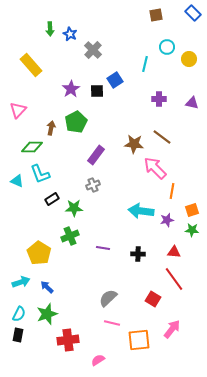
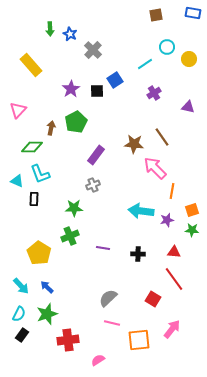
blue rectangle at (193, 13): rotated 35 degrees counterclockwise
cyan line at (145, 64): rotated 42 degrees clockwise
purple cross at (159, 99): moved 5 px left, 6 px up; rotated 32 degrees counterclockwise
purple triangle at (192, 103): moved 4 px left, 4 px down
brown line at (162, 137): rotated 18 degrees clockwise
black rectangle at (52, 199): moved 18 px left; rotated 56 degrees counterclockwise
cyan arrow at (21, 282): moved 4 px down; rotated 66 degrees clockwise
black rectangle at (18, 335): moved 4 px right; rotated 24 degrees clockwise
